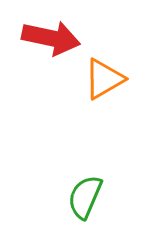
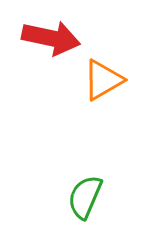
orange triangle: moved 1 px left, 1 px down
